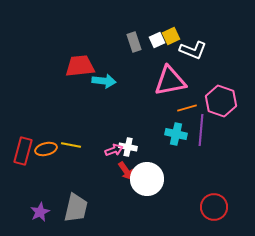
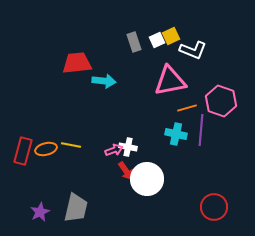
red trapezoid: moved 3 px left, 3 px up
